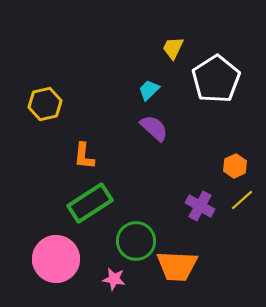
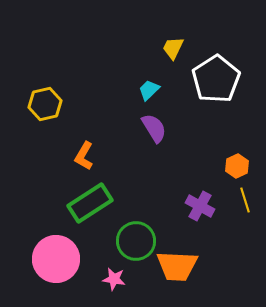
purple semicircle: rotated 16 degrees clockwise
orange L-shape: rotated 24 degrees clockwise
orange hexagon: moved 2 px right
yellow line: moved 3 px right; rotated 65 degrees counterclockwise
